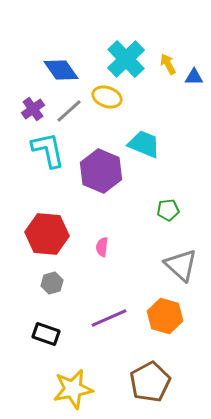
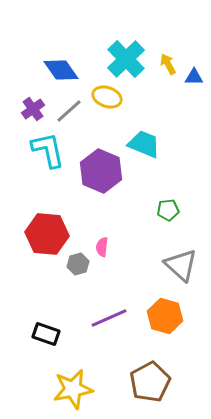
gray hexagon: moved 26 px right, 19 px up
